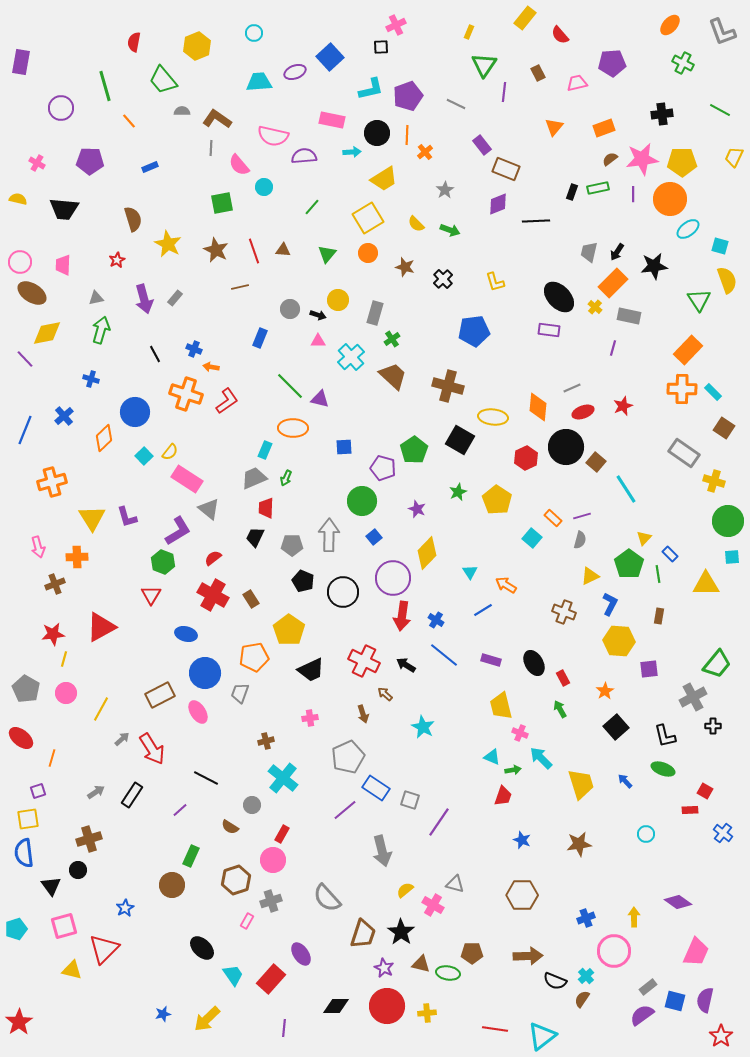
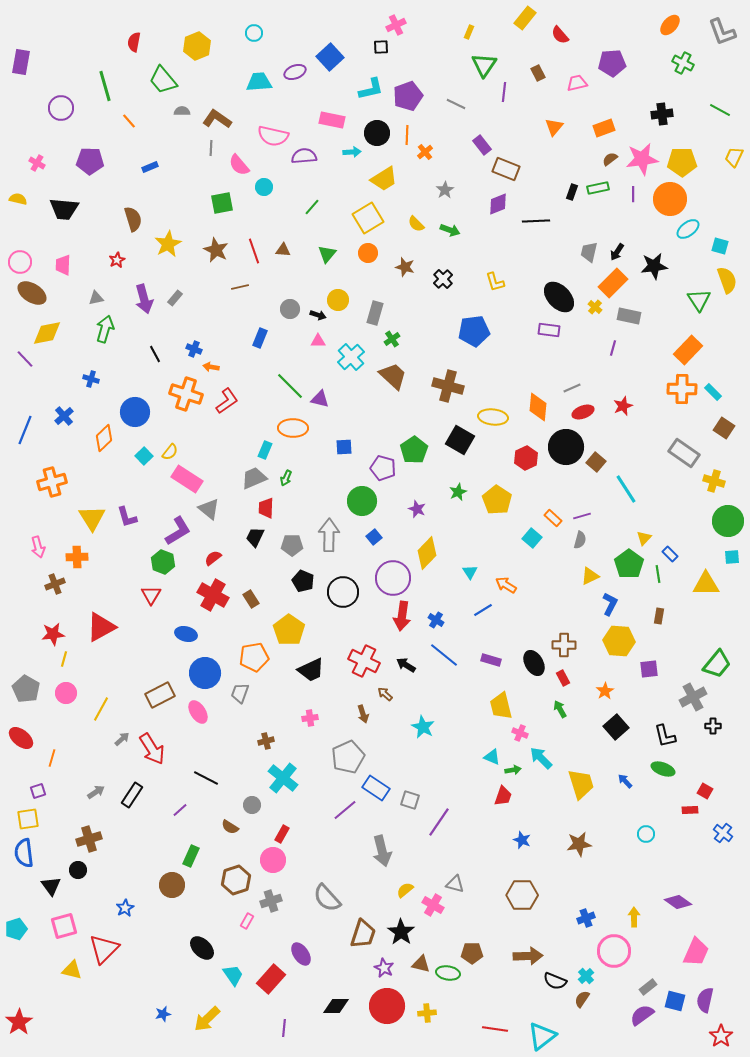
yellow star at (168, 244): rotated 16 degrees clockwise
green arrow at (101, 330): moved 4 px right, 1 px up
brown cross at (564, 612): moved 33 px down; rotated 20 degrees counterclockwise
